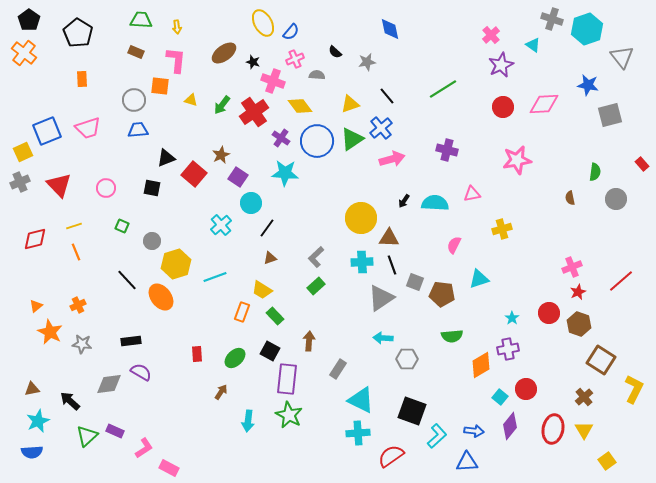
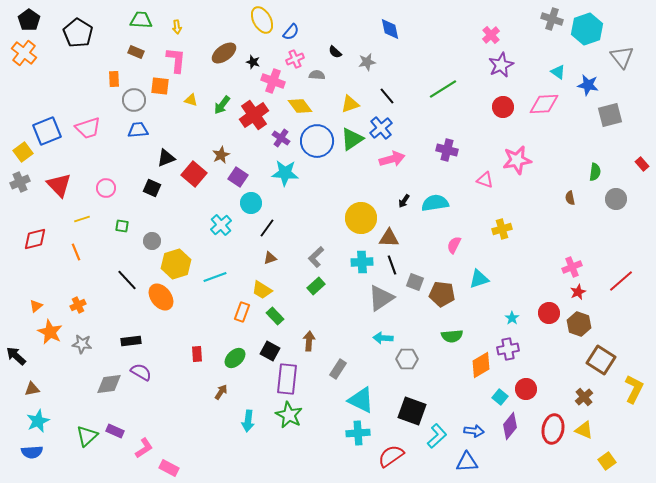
yellow ellipse at (263, 23): moved 1 px left, 3 px up
cyan triangle at (533, 45): moved 25 px right, 27 px down
orange rectangle at (82, 79): moved 32 px right
red cross at (254, 112): moved 3 px down
yellow square at (23, 152): rotated 12 degrees counterclockwise
black square at (152, 188): rotated 12 degrees clockwise
pink triangle at (472, 194): moved 13 px right, 14 px up; rotated 30 degrees clockwise
cyan semicircle at (435, 203): rotated 12 degrees counterclockwise
yellow line at (74, 226): moved 8 px right, 7 px up
green square at (122, 226): rotated 16 degrees counterclockwise
black arrow at (70, 401): moved 54 px left, 45 px up
yellow triangle at (584, 430): rotated 36 degrees counterclockwise
